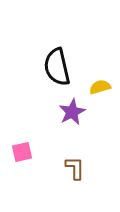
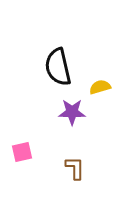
black semicircle: moved 1 px right
purple star: rotated 28 degrees clockwise
